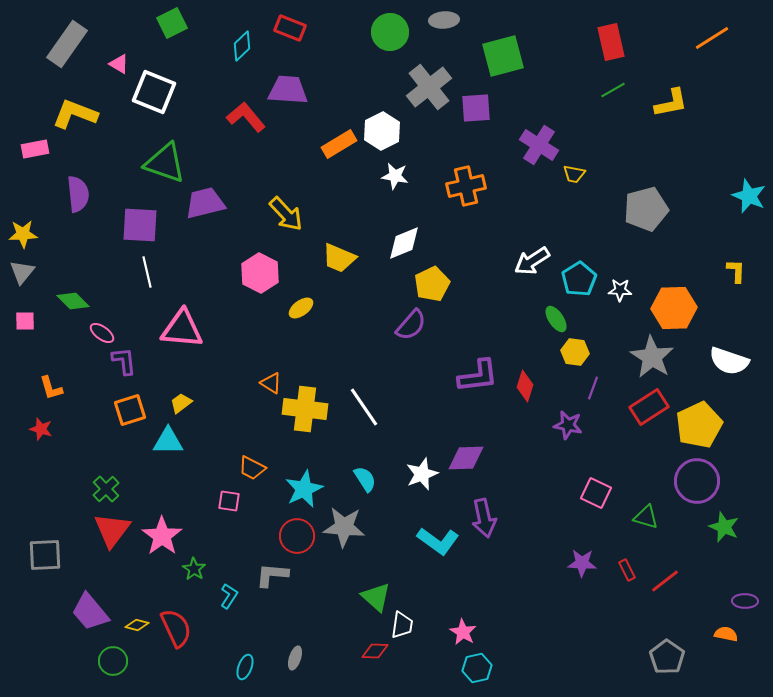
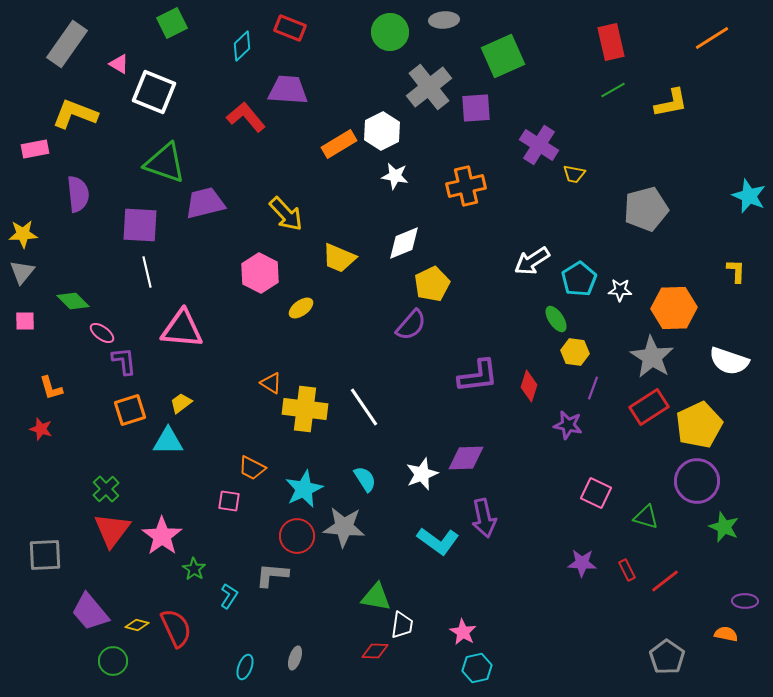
green square at (503, 56): rotated 9 degrees counterclockwise
red diamond at (525, 386): moved 4 px right
green triangle at (376, 597): rotated 32 degrees counterclockwise
